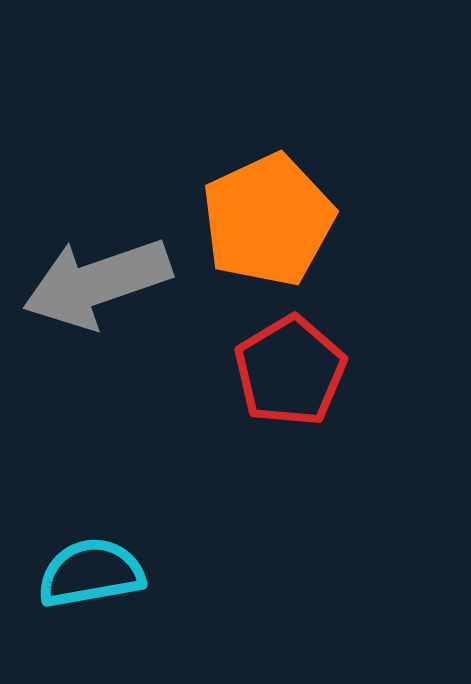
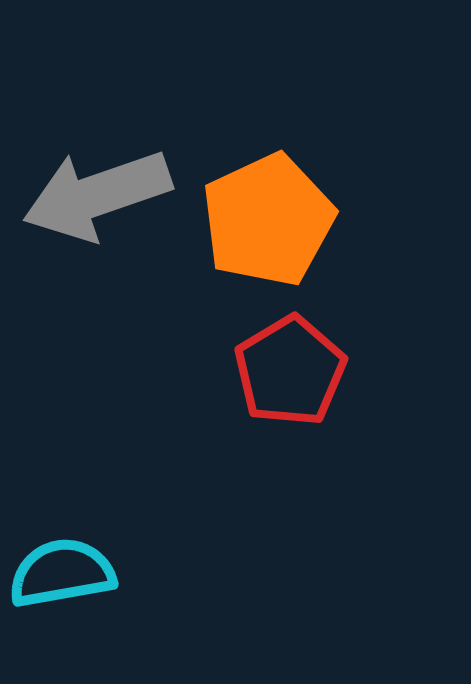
gray arrow: moved 88 px up
cyan semicircle: moved 29 px left
